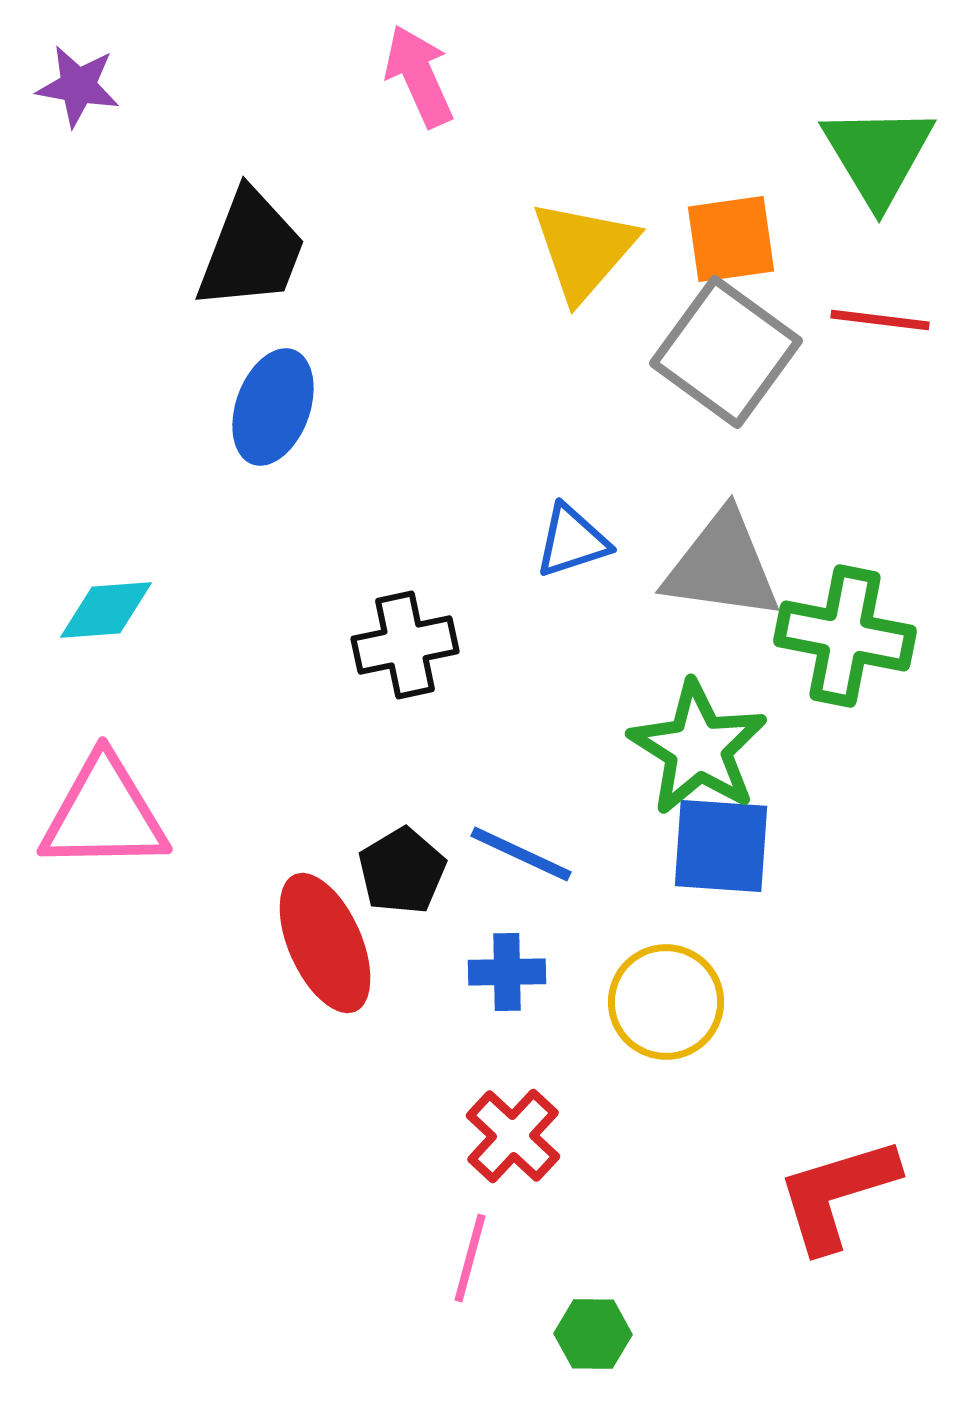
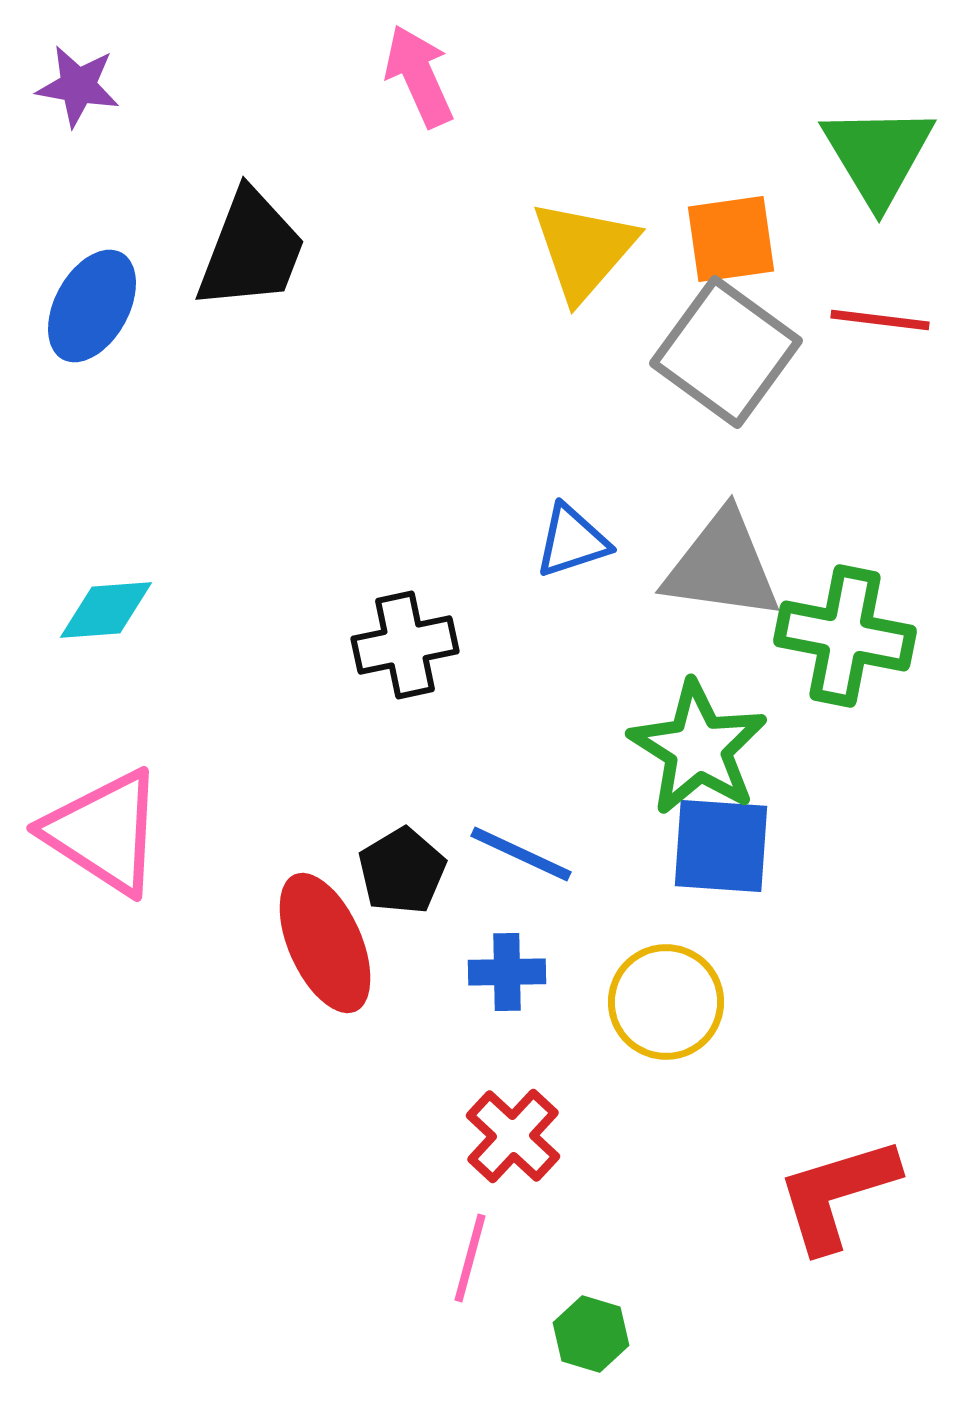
blue ellipse: moved 181 px left, 101 px up; rotated 9 degrees clockwise
pink triangle: moved 18 px down; rotated 34 degrees clockwise
green hexagon: moved 2 px left; rotated 16 degrees clockwise
